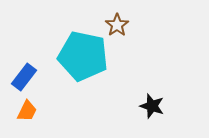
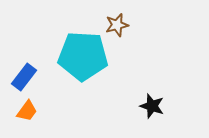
brown star: rotated 20 degrees clockwise
cyan pentagon: rotated 9 degrees counterclockwise
orange trapezoid: rotated 10 degrees clockwise
